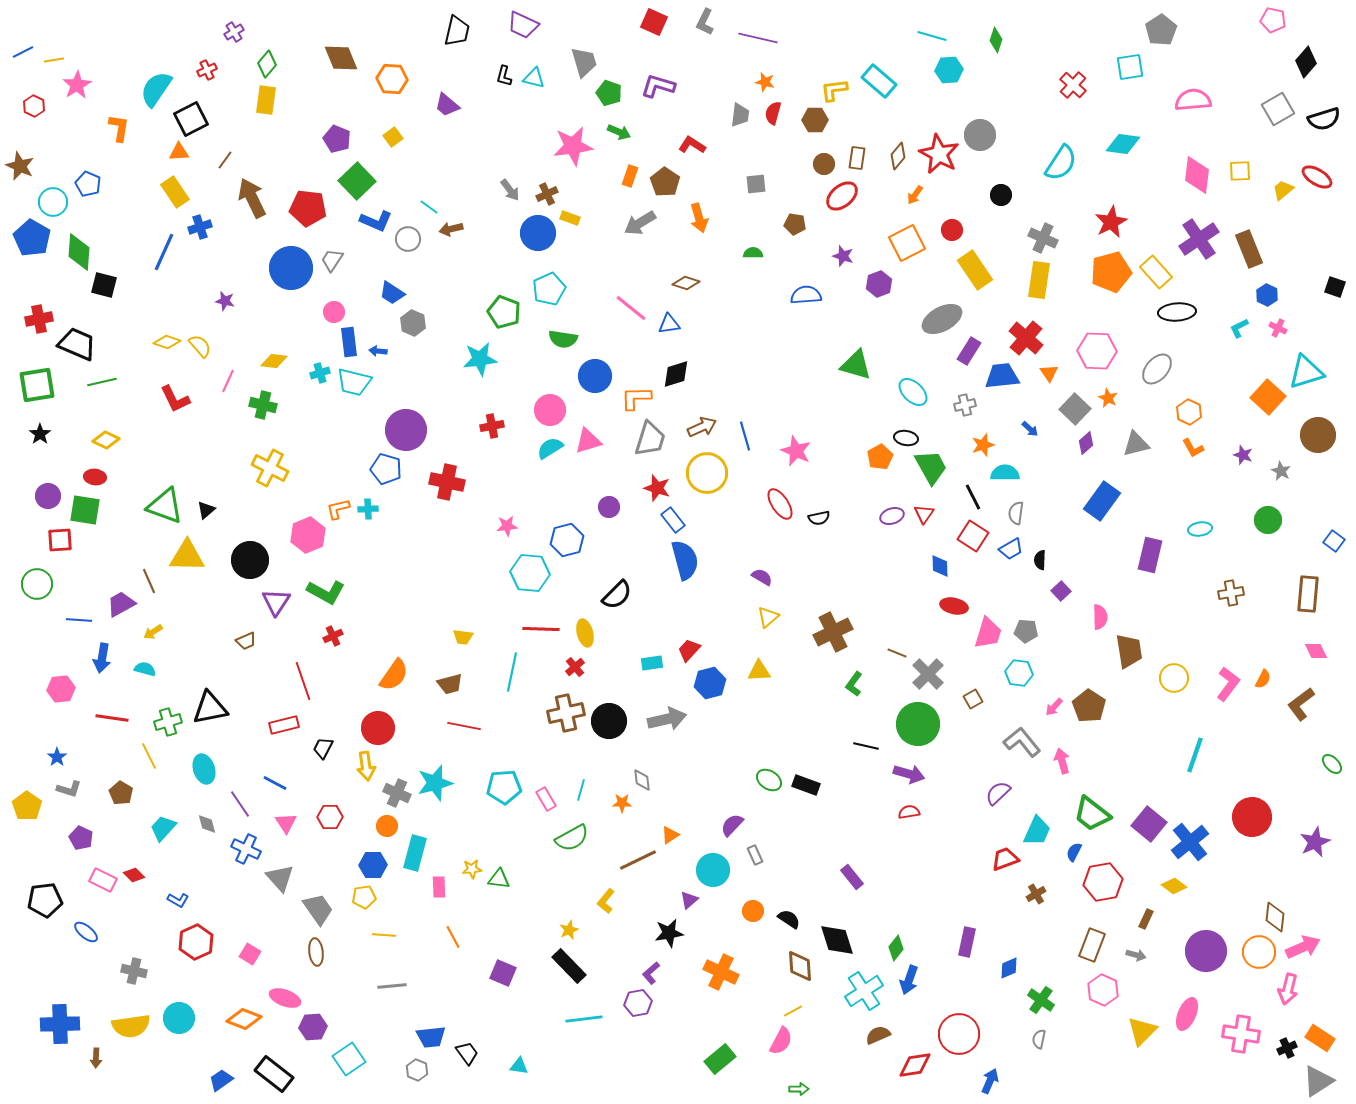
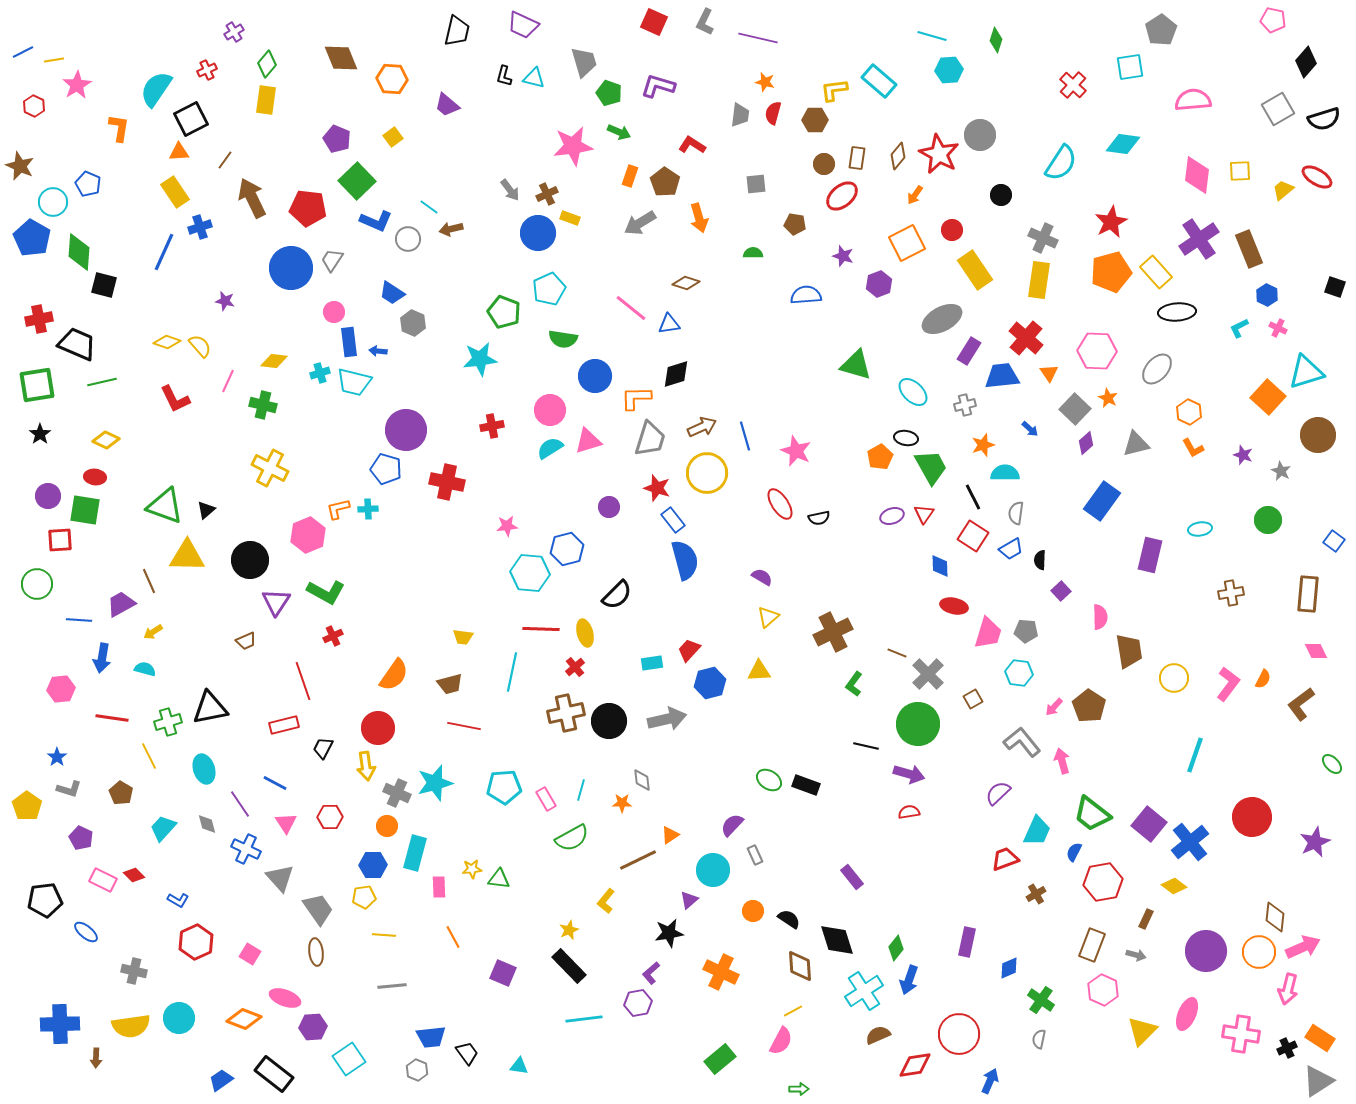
blue hexagon at (567, 540): moved 9 px down
